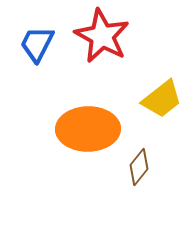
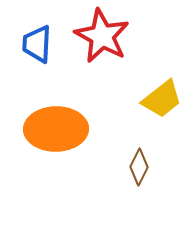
blue trapezoid: rotated 24 degrees counterclockwise
orange ellipse: moved 32 px left
brown diamond: rotated 12 degrees counterclockwise
